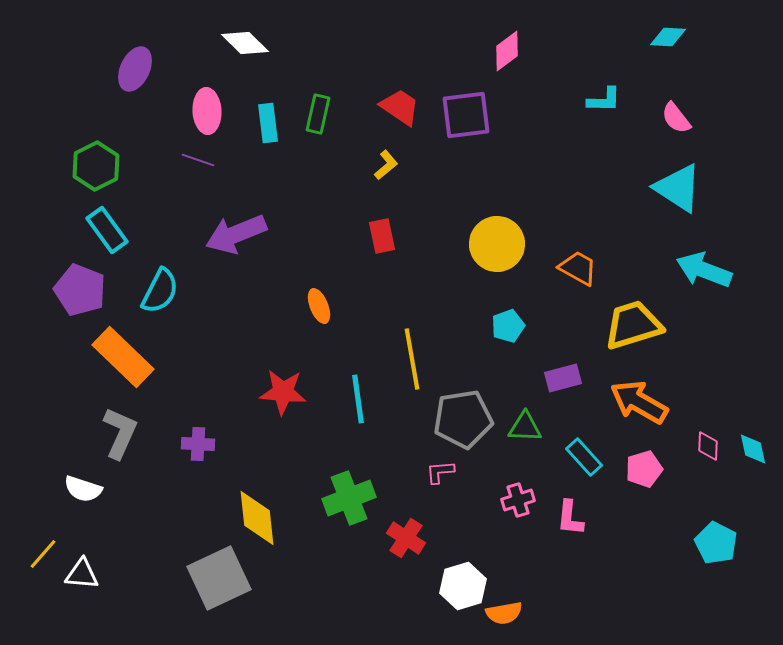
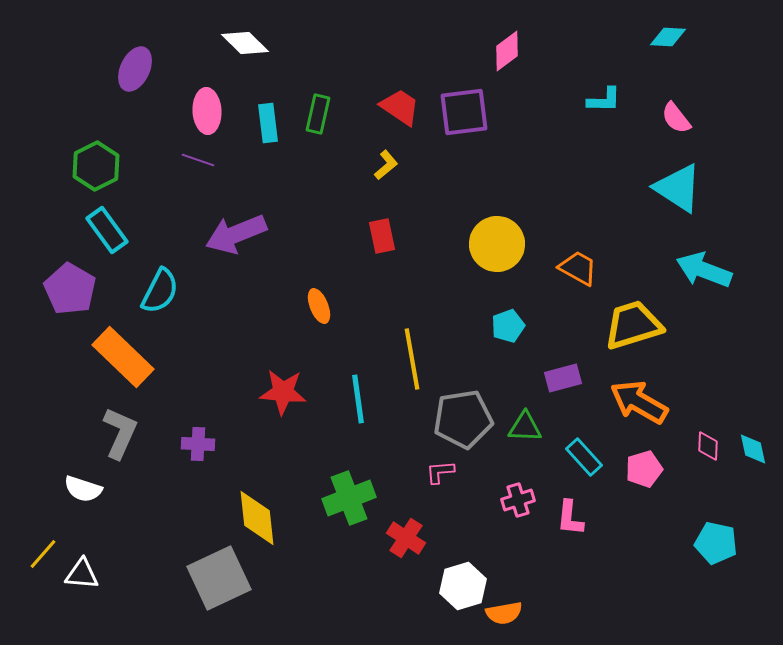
purple square at (466, 115): moved 2 px left, 3 px up
purple pentagon at (80, 290): moved 10 px left, 1 px up; rotated 9 degrees clockwise
cyan pentagon at (716, 543): rotated 15 degrees counterclockwise
